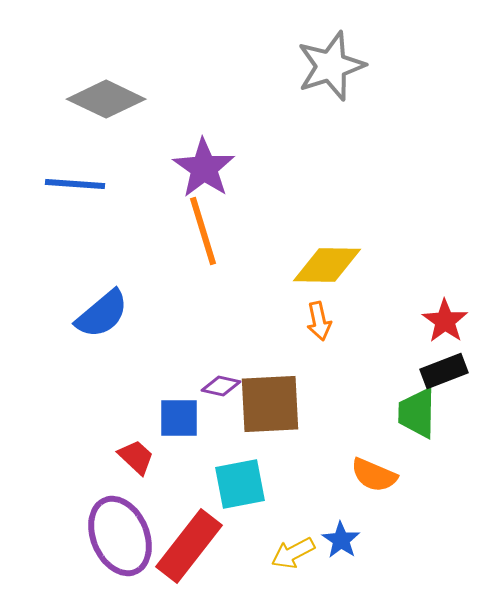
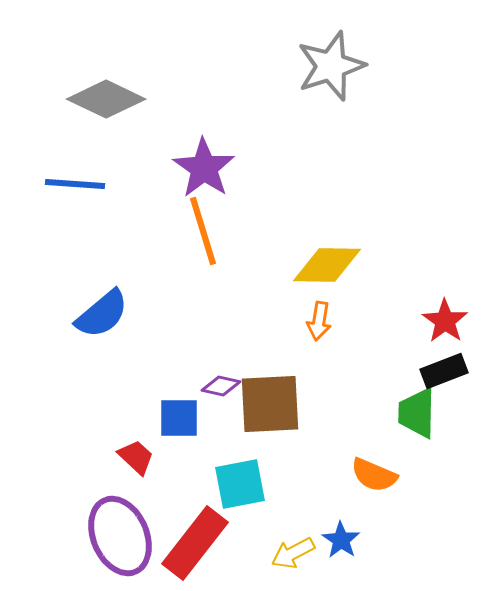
orange arrow: rotated 21 degrees clockwise
red rectangle: moved 6 px right, 3 px up
